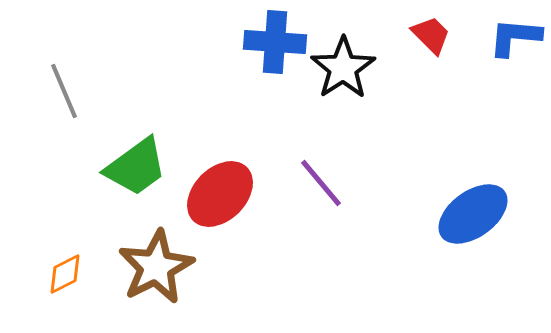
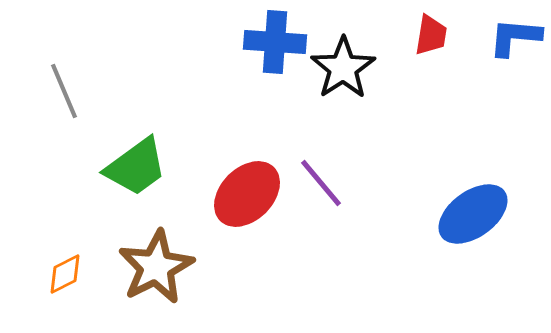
red trapezoid: rotated 54 degrees clockwise
red ellipse: moved 27 px right
